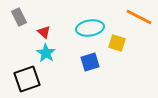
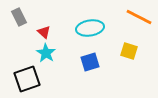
yellow square: moved 12 px right, 8 px down
